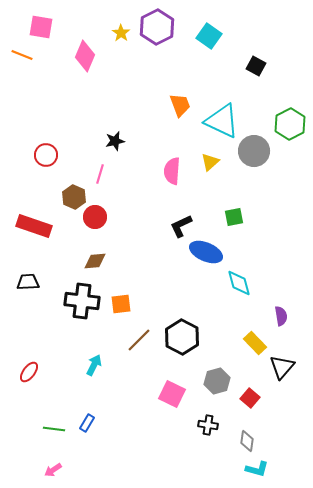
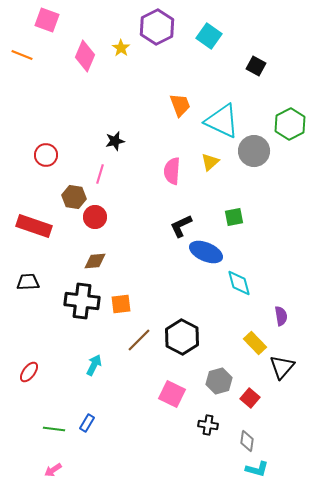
pink square at (41, 27): moved 6 px right, 7 px up; rotated 10 degrees clockwise
yellow star at (121, 33): moved 15 px down
brown hexagon at (74, 197): rotated 15 degrees counterclockwise
gray hexagon at (217, 381): moved 2 px right
